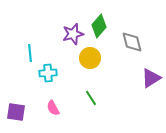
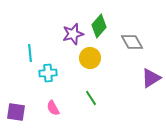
gray diamond: rotated 15 degrees counterclockwise
